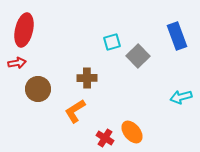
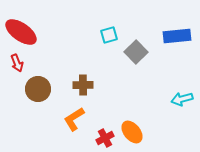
red ellipse: moved 3 px left, 2 px down; rotated 68 degrees counterclockwise
blue rectangle: rotated 76 degrees counterclockwise
cyan square: moved 3 px left, 7 px up
gray square: moved 2 px left, 4 px up
red arrow: rotated 78 degrees clockwise
brown cross: moved 4 px left, 7 px down
cyan arrow: moved 1 px right, 2 px down
orange L-shape: moved 1 px left, 8 px down
red cross: rotated 30 degrees clockwise
